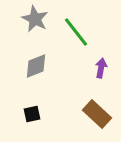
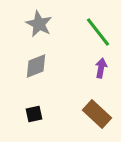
gray star: moved 4 px right, 5 px down
green line: moved 22 px right
black square: moved 2 px right
